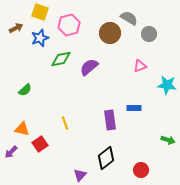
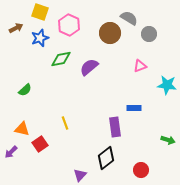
pink hexagon: rotated 20 degrees counterclockwise
purple rectangle: moved 5 px right, 7 px down
